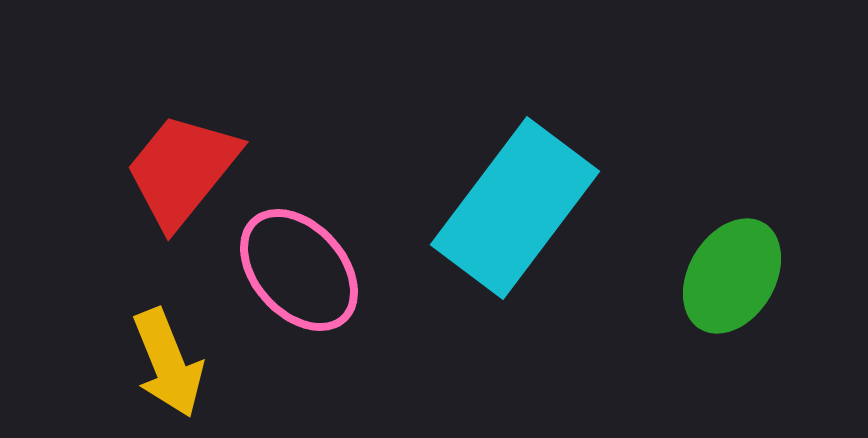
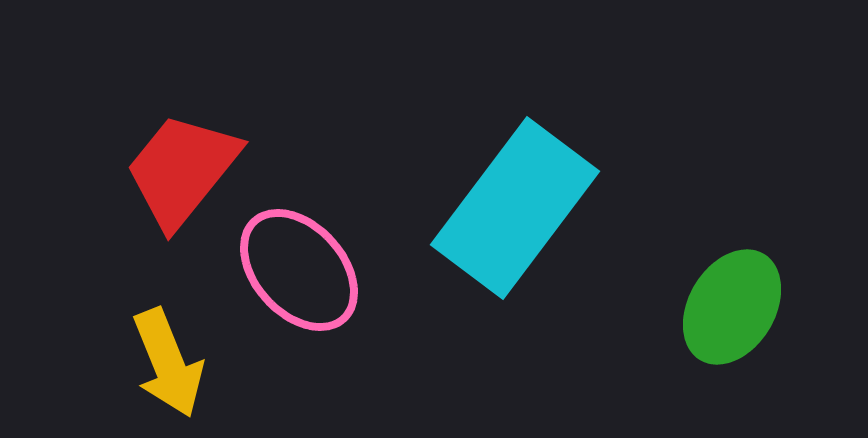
green ellipse: moved 31 px down
